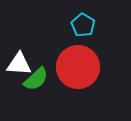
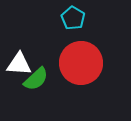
cyan pentagon: moved 10 px left, 7 px up
red circle: moved 3 px right, 4 px up
